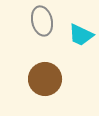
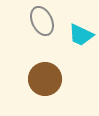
gray ellipse: rotated 12 degrees counterclockwise
